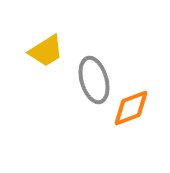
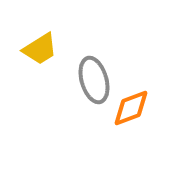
yellow trapezoid: moved 6 px left, 2 px up
